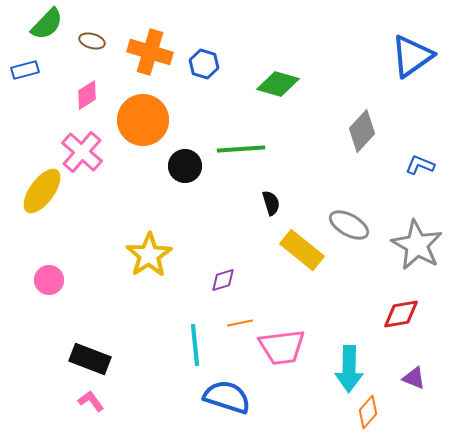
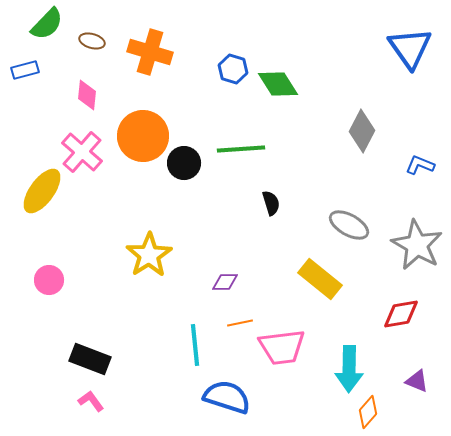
blue triangle: moved 2 px left, 8 px up; rotated 30 degrees counterclockwise
blue hexagon: moved 29 px right, 5 px down
green diamond: rotated 42 degrees clockwise
pink diamond: rotated 52 degrees counterclockwise
orange circle: moved 16 px down
gray diamond: rotated 15 degrees counterclockwise
black circle: moved 1 px left, 3 px up
yellow rectangle: moved 18 px right, 29 px down
purple diamond: moved 2 px right, 2 px down; rotated 16 degrees clockwise
purple triangle: moved 3 px right, 3 px down
